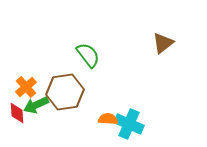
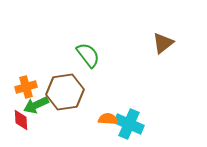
orange cross: rotated 25 degrees clockwise
red diamond: moved 4 px right, 7 px down
